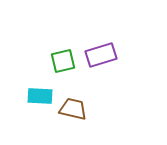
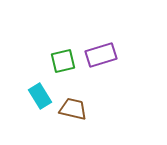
cyan rectangle: rotated 55 degrees clockwise
